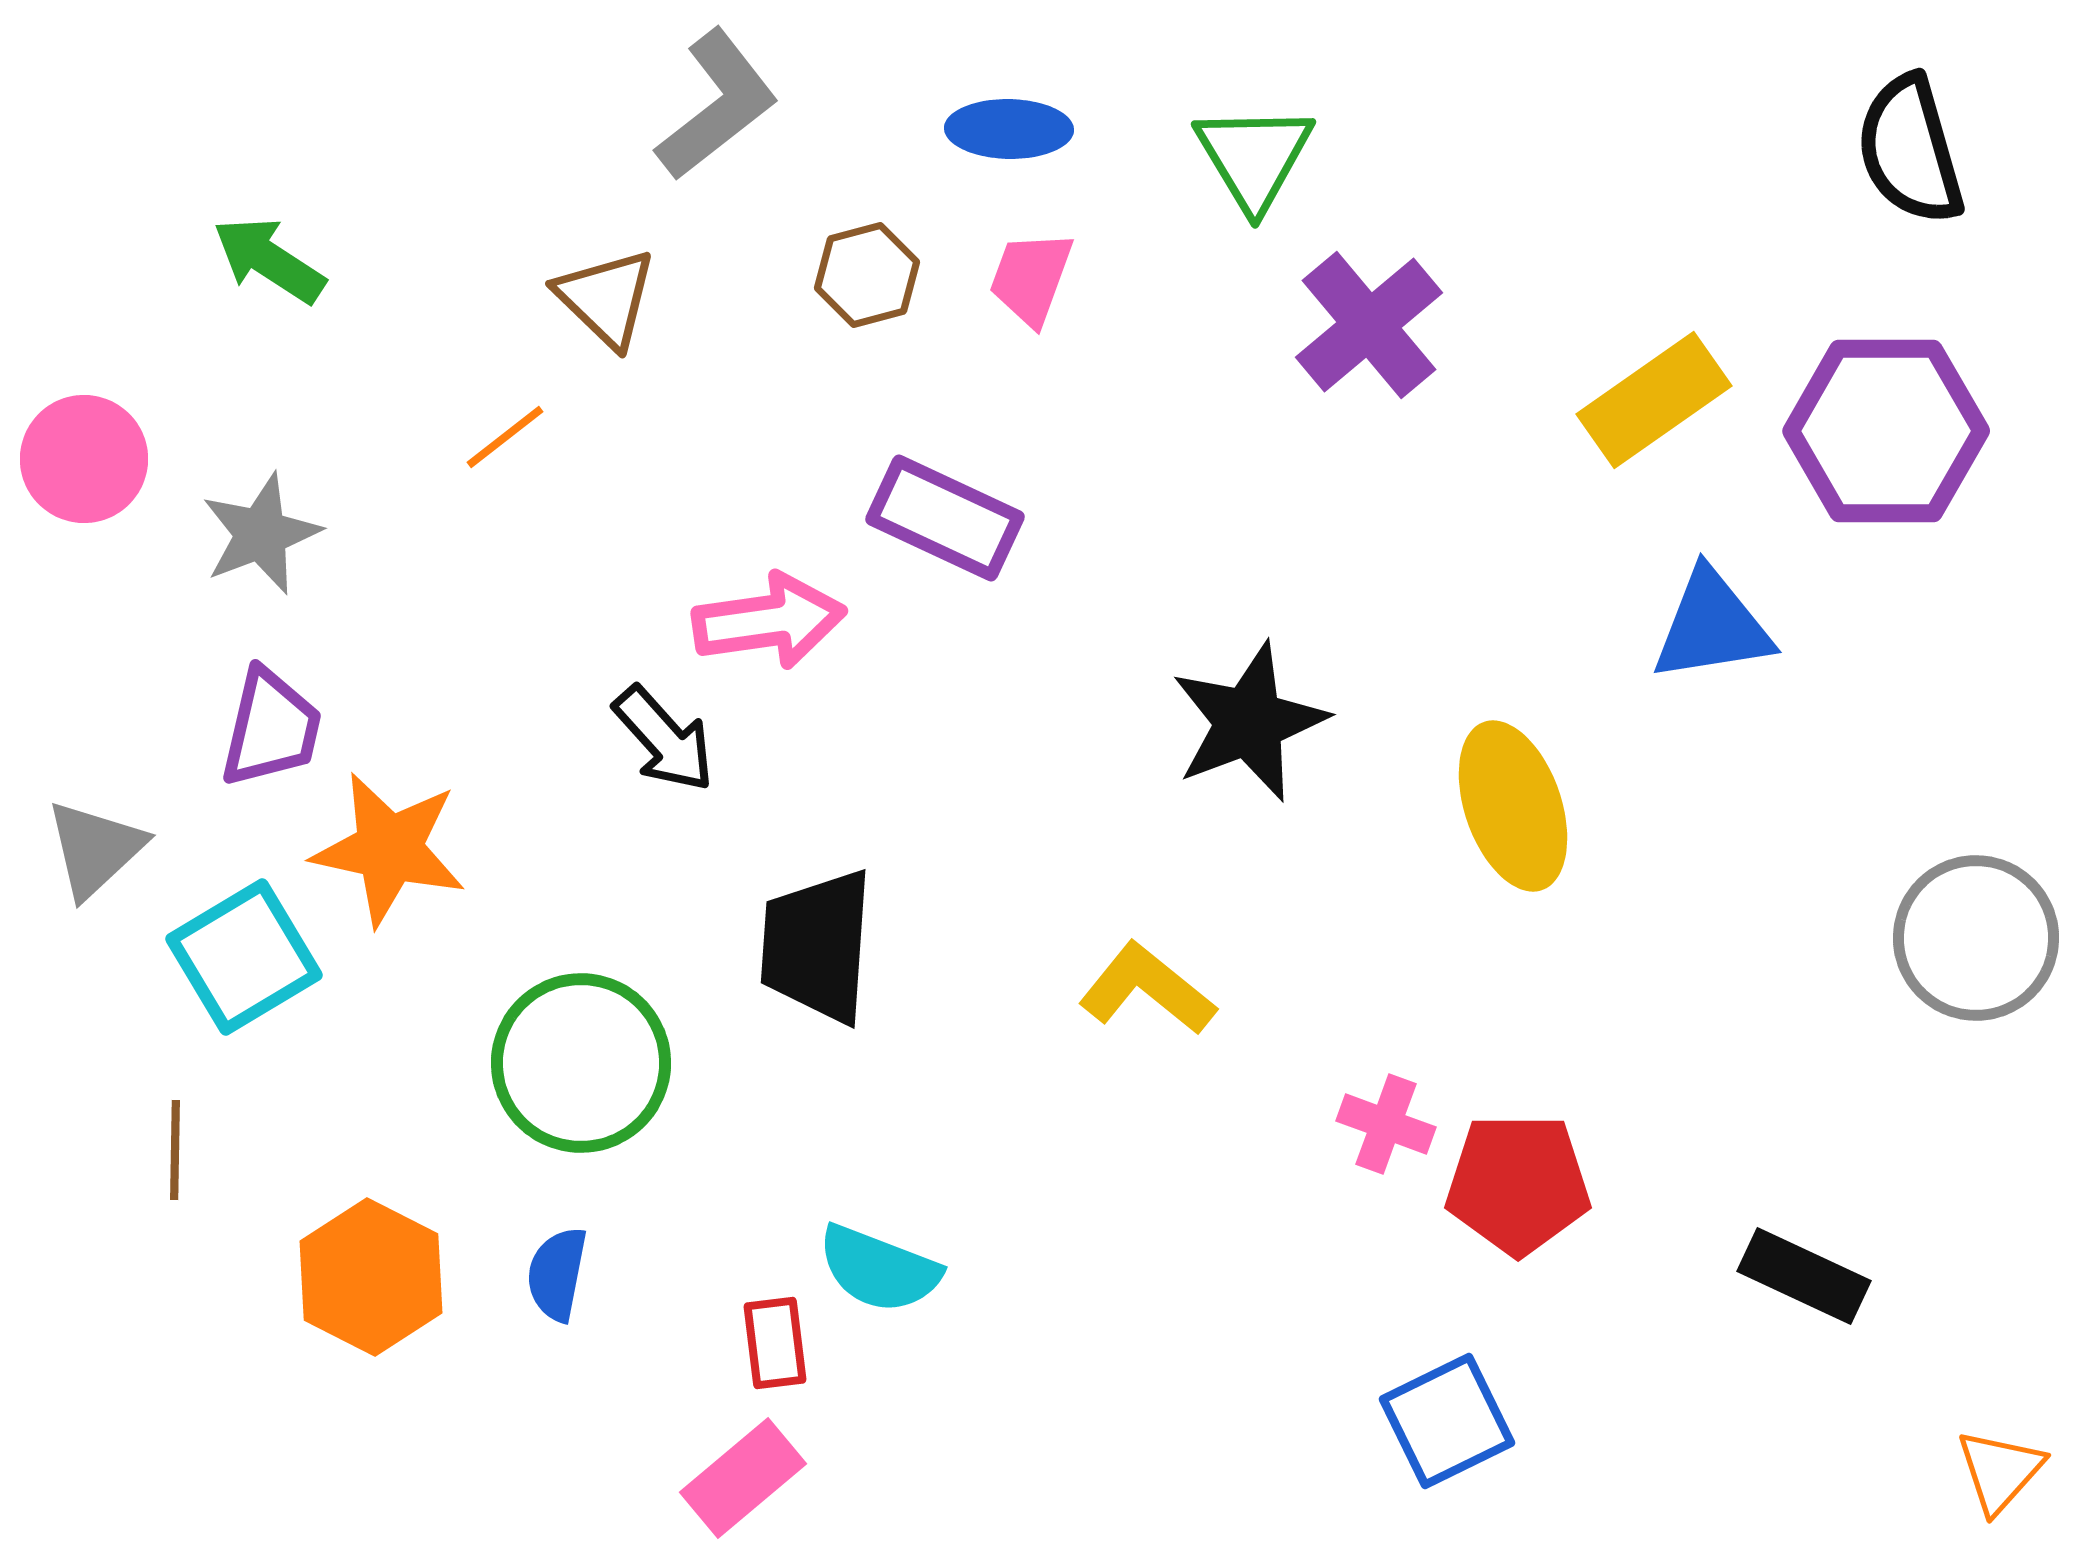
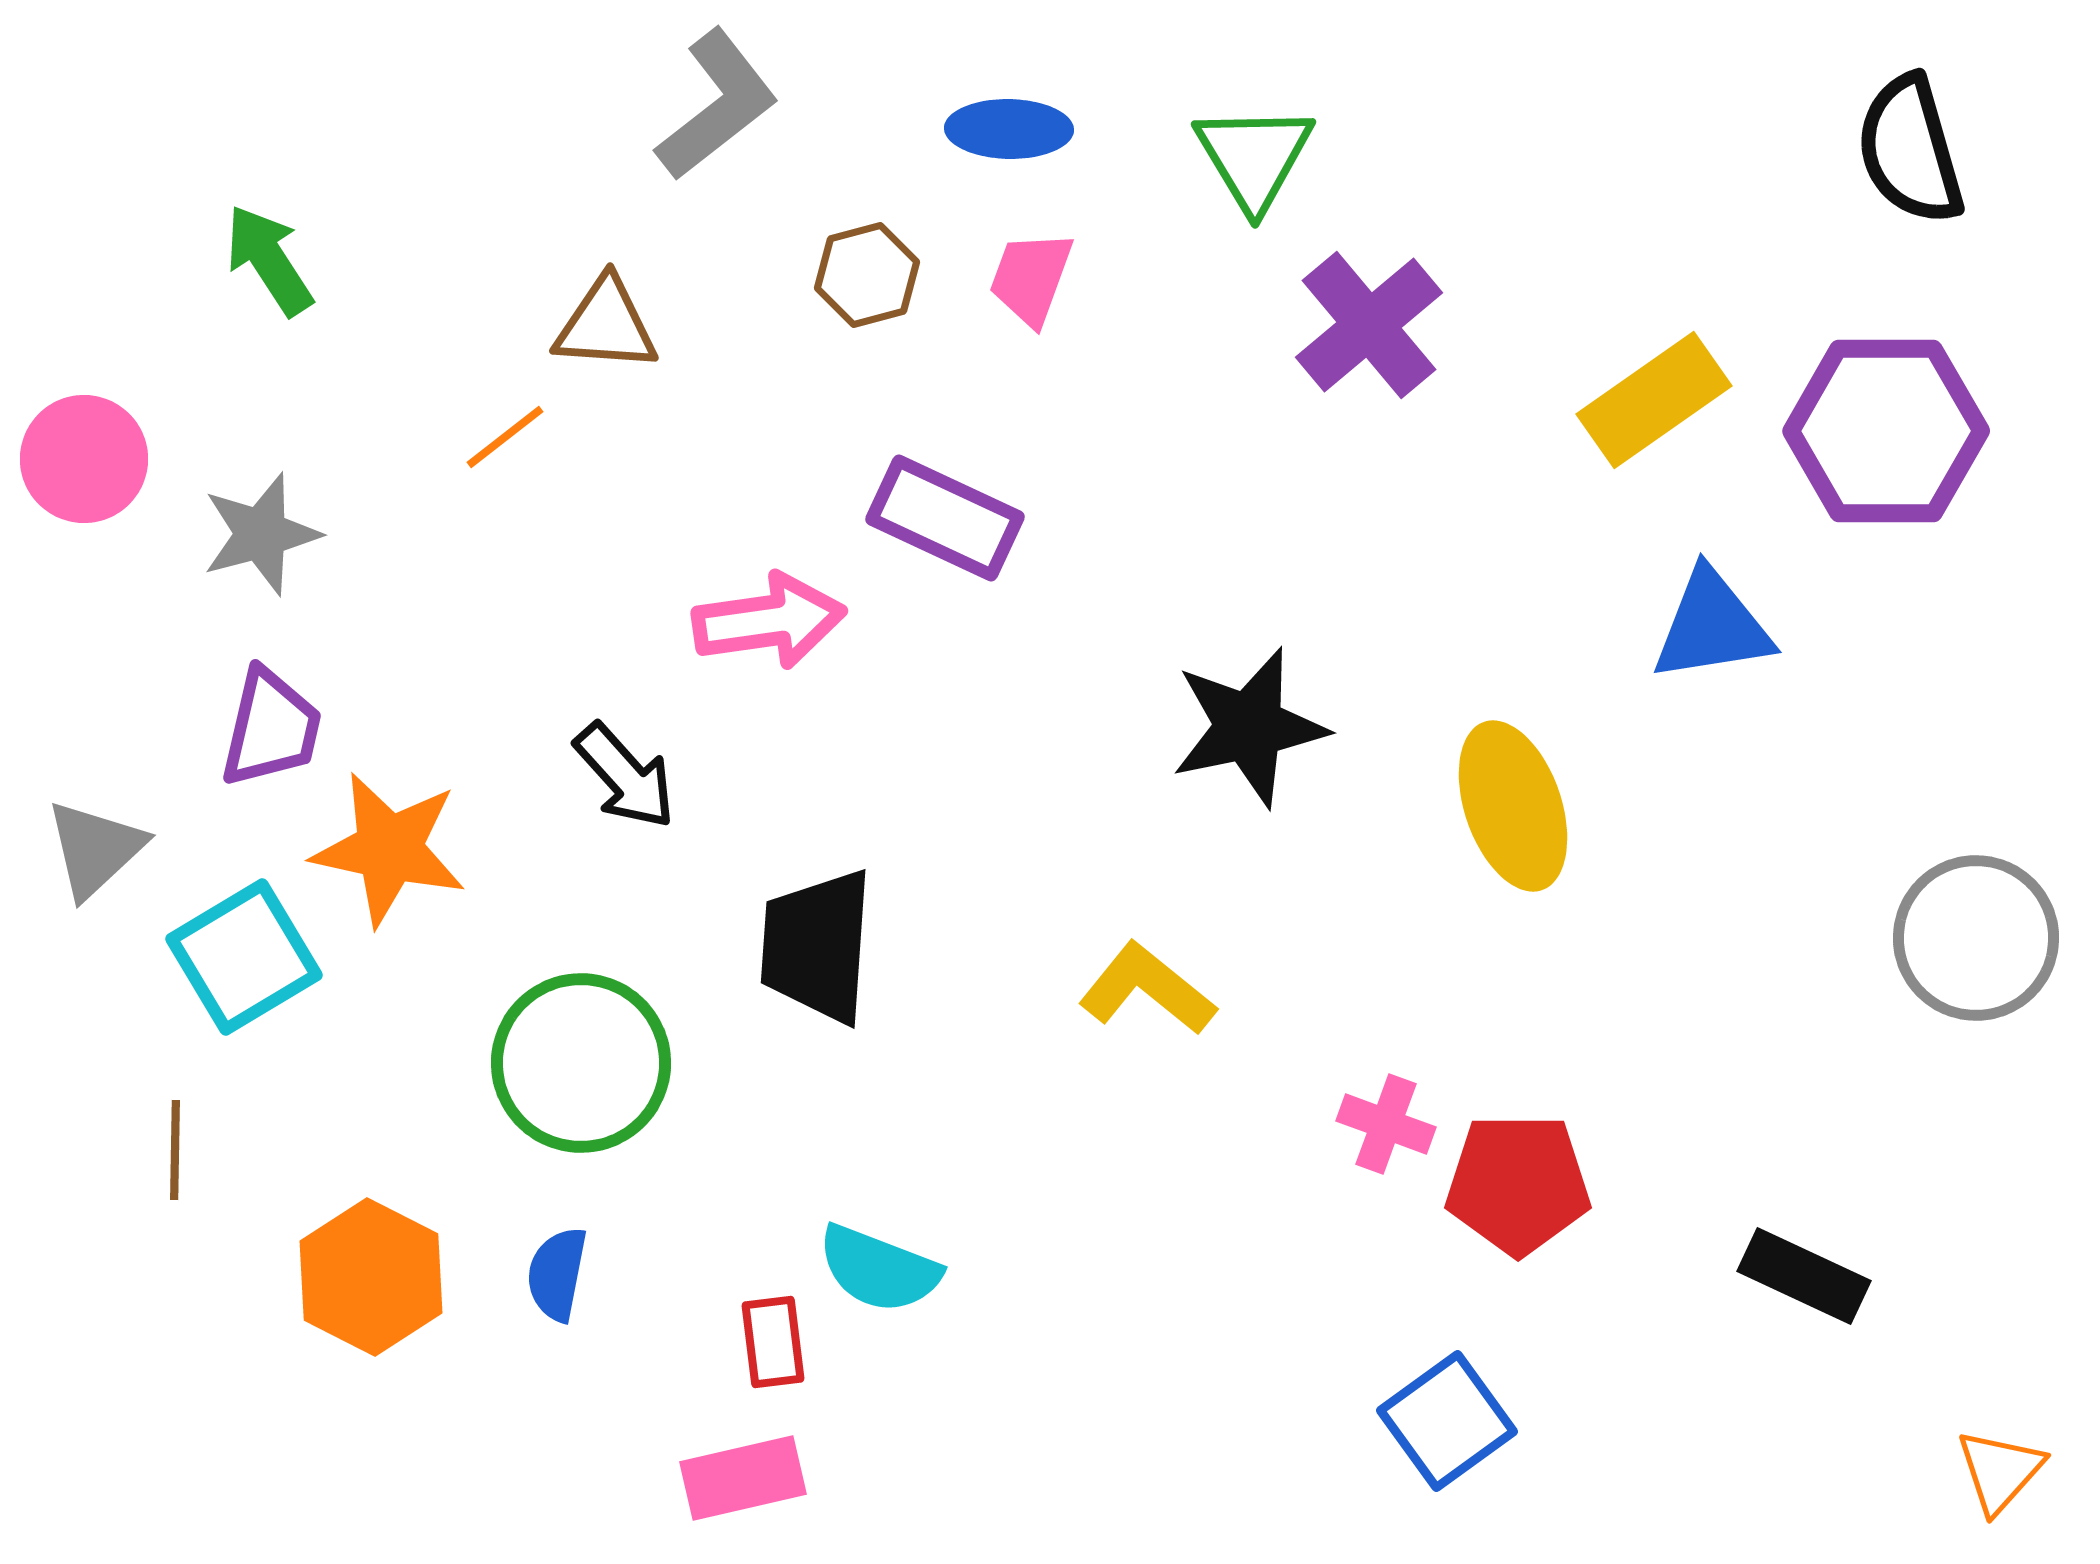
green arrow: rotated 24 degrees clockwise
brown triangle: moved 27 px down; rotated 40 degrees counterclockwise
gray star: rotated 6 degrees clockwise
black star: moved 5 px down; rotated 9 degrees clockwise
black arrow: moved 39 px left, 37 px down
red rectangle: moved 2 px left, 1 px up
blue square: rotated 10 degrees counterclockwise
pink rectangle: rotated 27 degrees clockwise
